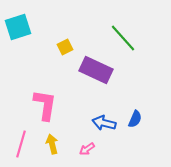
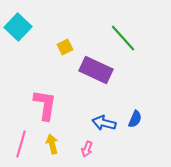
cyan square: rotated 28 degrees counterclockwise
pink arrow: rotated 35 degrees counterclockwise
